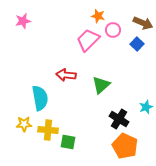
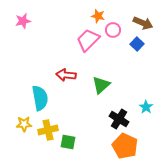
cyan star: rotated 16 degrees counterclockwise
yellow cross: rotated 18 degrees counterclockwise
